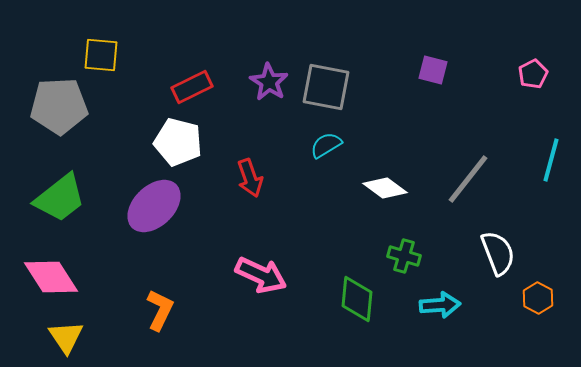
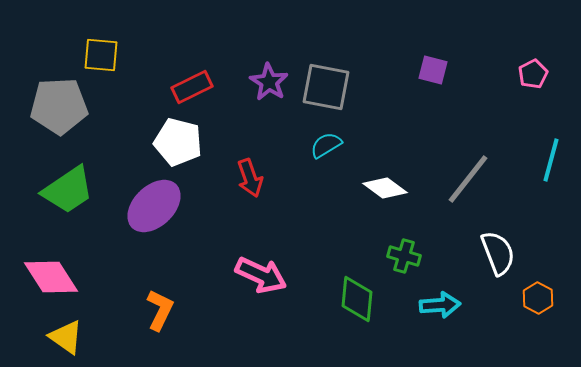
green trapezoid: moved 8 px right, 8 px up; rotated 4 degrees clockwise
yellow triangle: rotated 21 degrees counterclockwise
